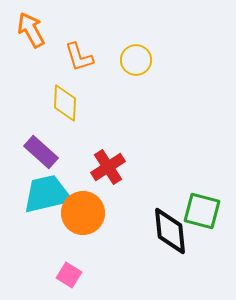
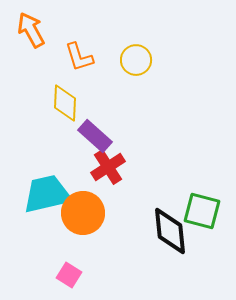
purple rectangle: moved 54 px right, 16 px up
